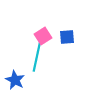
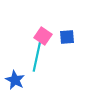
pink square: rotated 24 degrees counterclockwise
